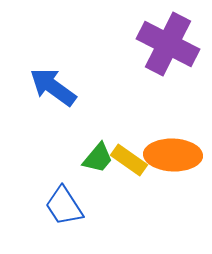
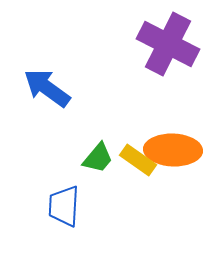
blue arrow: moved 6 px left, 1 px down
orange ellipse: moved 5 px up
yellow rectangle: moved 9 px right
blue trapezoid: rotated 36 degrees clockwise
